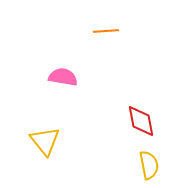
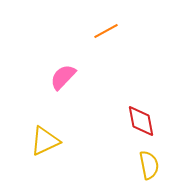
orange line: rotated 25 degrees counterclockwise
pink semicircle: rotated 56 degrees counterclockwise
yellow triangle: rotated 44 degrees clockwise
